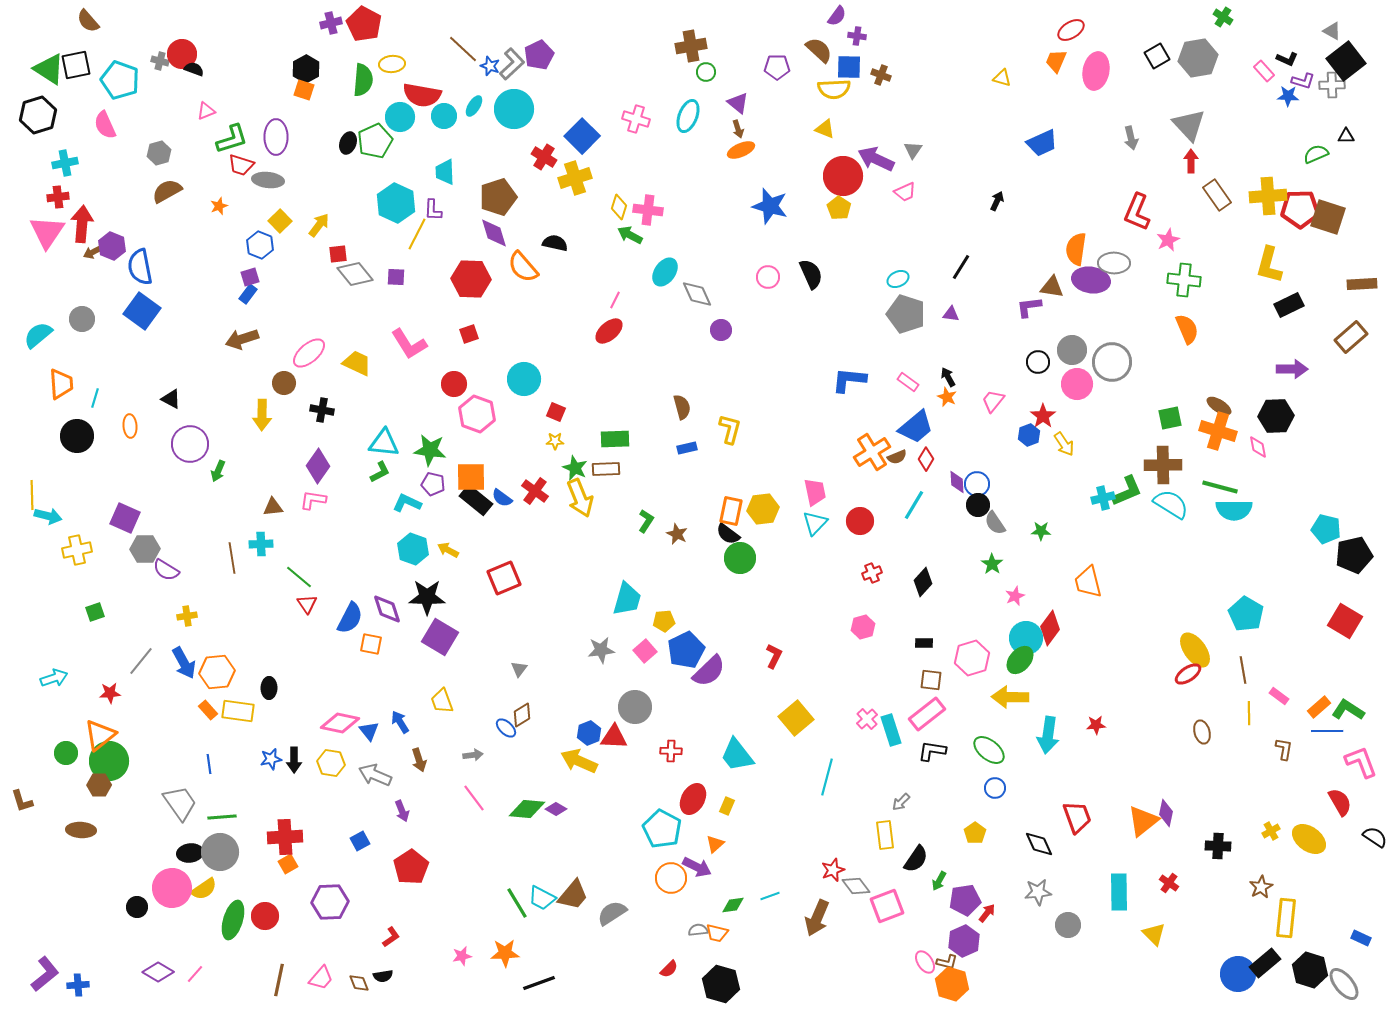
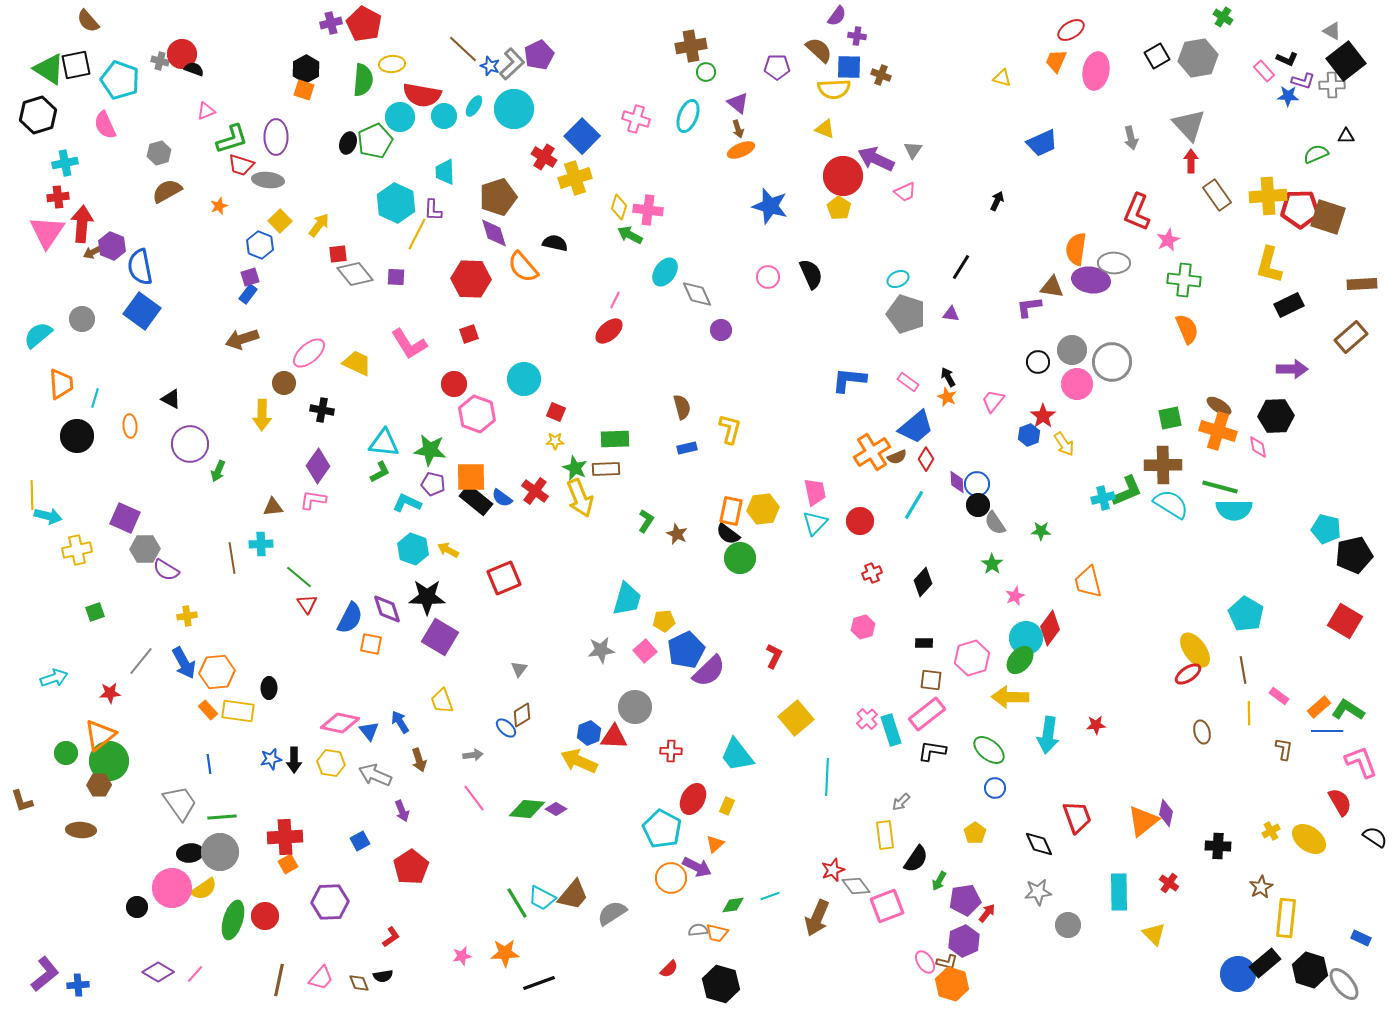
cyan line at (827, 777): rotated 12 degrees counterclockwise
